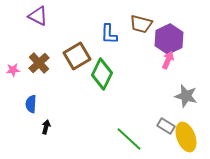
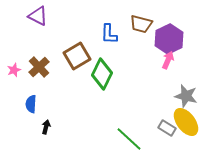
brown cross: moved 4 px down
pink star: moved 1 px right; rotated 16 degrees counterclockwise
gray rectangle: moved 1 px right, 2 px down
yellow ellipse: moved 15 px up; rotated 16 degrees counterclockwise
